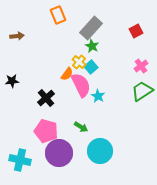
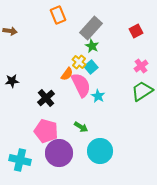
brown arrow: moved 7 px left, 5 px up; rotated 16 degrees clockwise
